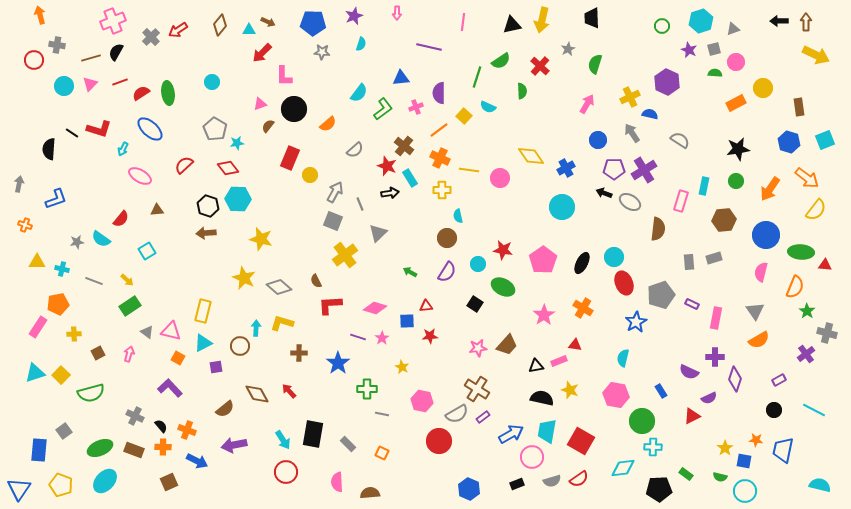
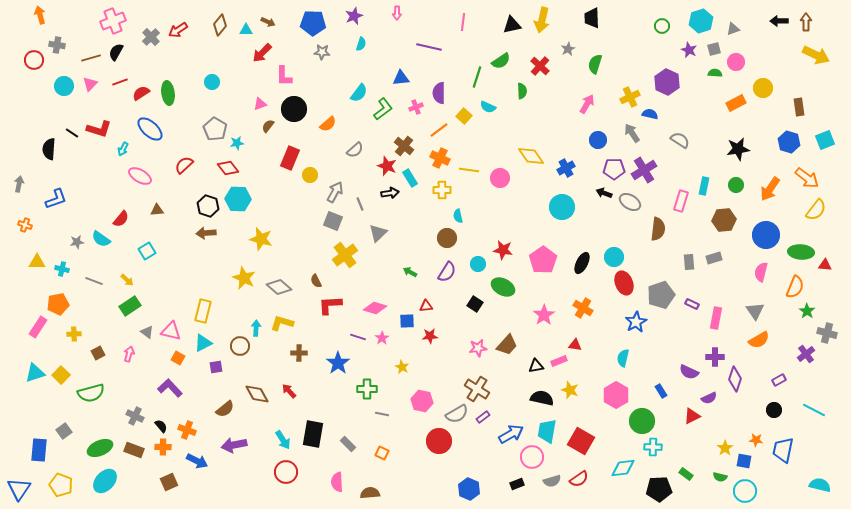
cyan triangle at (249, 30): moved 3 px left
green circle at (736, 181): moved 4 px down
pink hexagon at (616, 395): rotated 20 degrees clockwise
